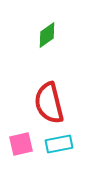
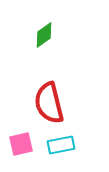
green diamond: moved 3 px left
cyan rectangle: moved 2 px right, 1 px down
